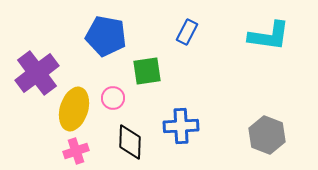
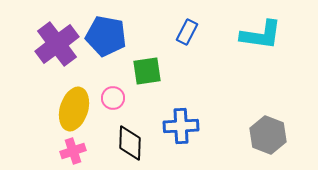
cyan L-shape: moved 8 px left, 1 px up
purple cross: moved 20 px right, 29 px up
gray hexagon: moved 1 px right
black diamond: moved 1 px down
pink cross: moved 3 px left
